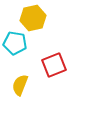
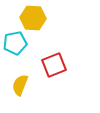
yellow hexagon: rotated 15 degrees clockwise
cyan pentagon: rotated 20 degrees counterclockwise
